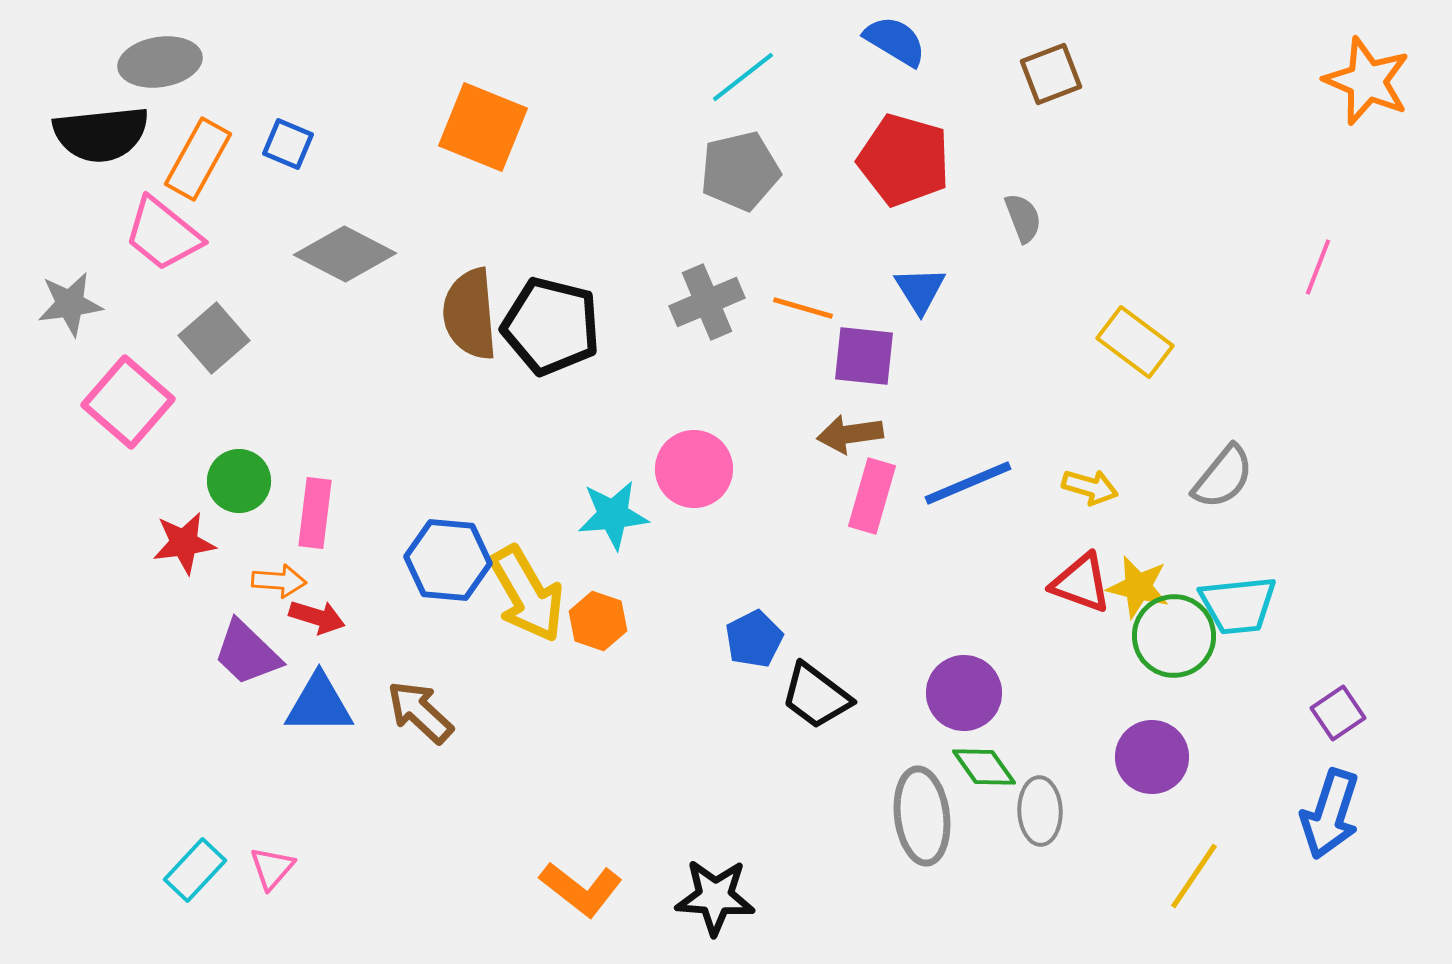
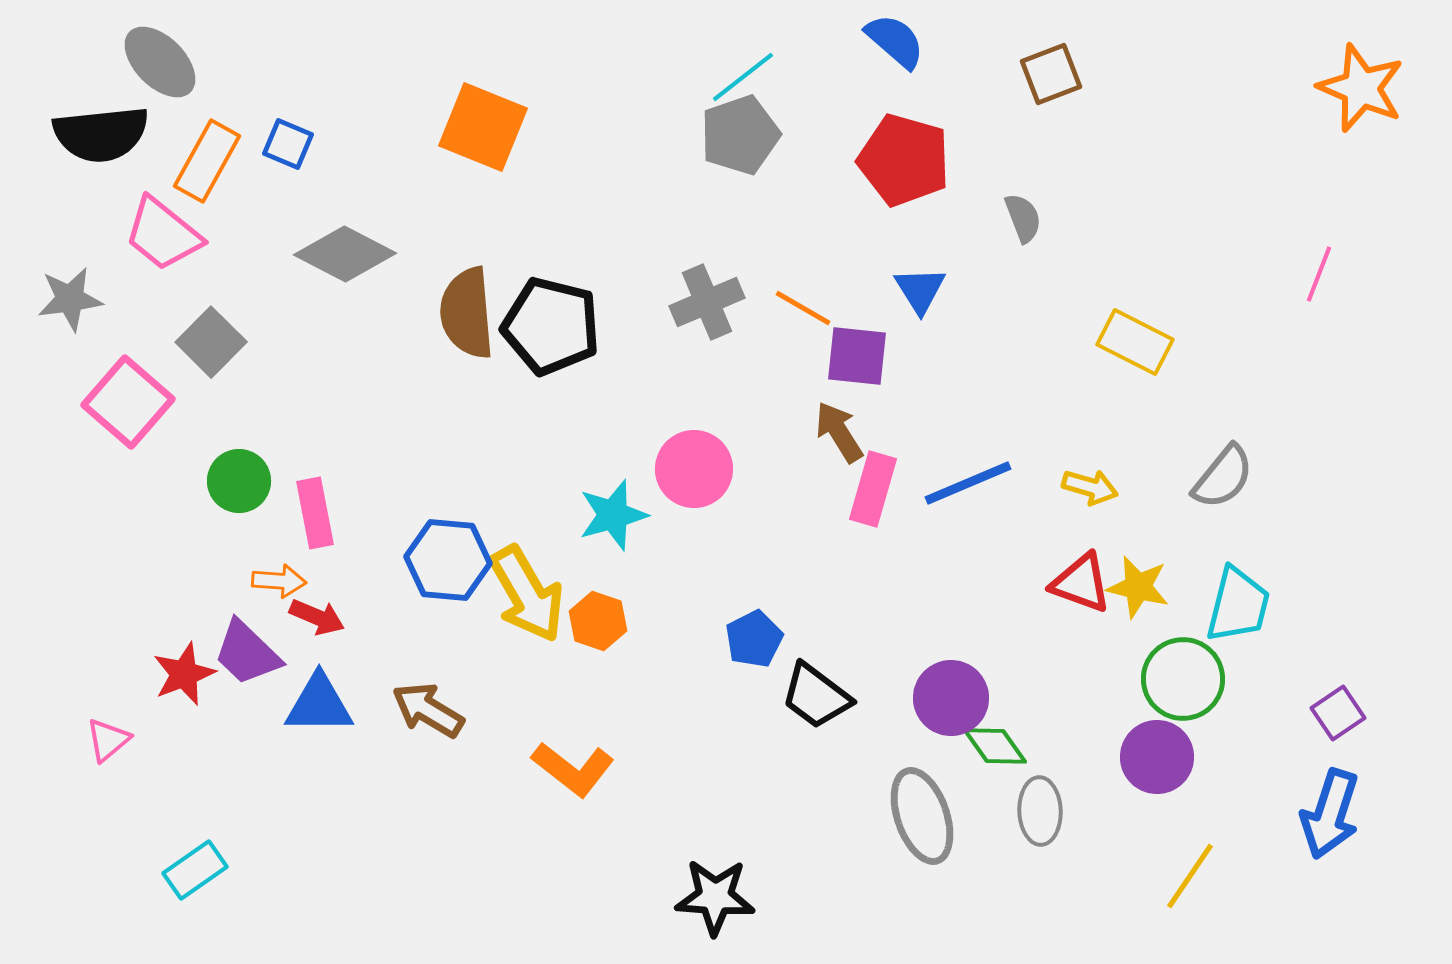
blue semicircle at (895, 41): rotated 10 degrees clockwise
gray ellipse at (160, 62): rotated 54 degrees clockwise
orange star at (1367, 81): moved 6 px left, 7 px down
orange rectangle at (198, 159): moved 9 px right, 2 px down
gray pentagon at (740, 171): moved 36 px up; rotated 6 degrees counterclockwise
pink line at (1318, 267): moved 1 px right, 7 px down
gray star at (70, 304): moved 5 px up
orange line at (803, 308): rotated 14 degrees clockwise
brown semicircle at (470, 314): moved 3 px left, 1 px up
gray square at (214, 338): moved 3 px left, 4 px down; rotated 4 degrees counterclockwise
yellow rectangle at (1135, 342): rotated 10 degrees counterclockwise
purple square at (864, 356): moved 7 px left
brown arrow at (850, 434): moved 11 px left, 2 px up; rotated 66 degrees clockwise
pink rectangle at (872, 496): moved 1 px right, 7 px up
pink rectangle at (315, 513): rotated 18 degrees counterclockwise
cyan star at (613, 515): rotated 10 degrees counterclockwise
red star at (184, 543): moved 131 px down; rotated 14 degrees counterclockwise
cyan trapezoid at (1238, 605): rotated 70 degrees counterclockwise
red arrow at (317, 617): rotated 6 degrees clockwise
green circle at (1174, 636): moved 9 px right, 43 px down
purple circle at (964, 693): moved 13 px left, 5 px down
brown arrow at (420, 712): moved 8 px right, 2 px up; rotated 12 degrees counterclockwise
purple circle at (1152, 757): moved 5 px right
green diamond at (984, 767): moved 11 px right, 21 px up
gray ellipse at (922, 816): rotated 12 degrees counterclockwise
pink triangle at (272, 868): moved 164 px left, 128 px up; rotated 9 degrees clockwise
cyan rectangle at (195, 870): rotated 12 degrees clockwise
yellow line at (1194, 876): moved 4 px left
orange L-shape at (581, 889): moved 8 px left, 120 px up
